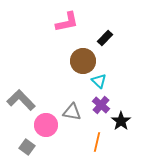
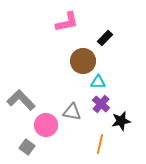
cyan triangle: moved 1 px left, 1 px down; rotated 42 degrees counterclockwise
purple cross: moved 1 px up
black star: rotated 24 degrees clockwise
orange line: moved 3 px right, 2 px down
